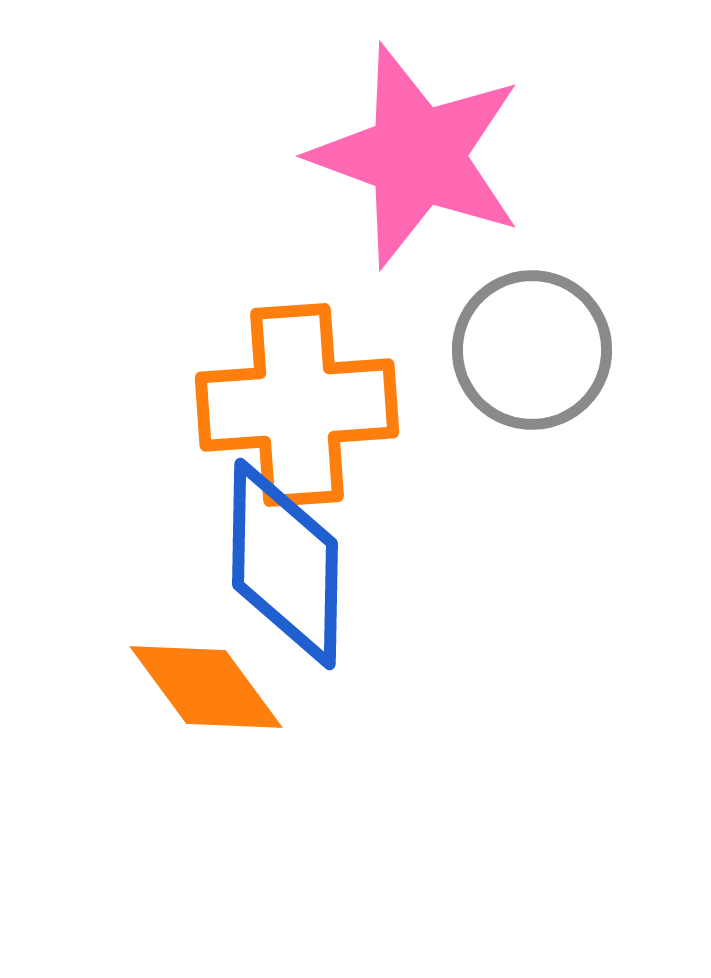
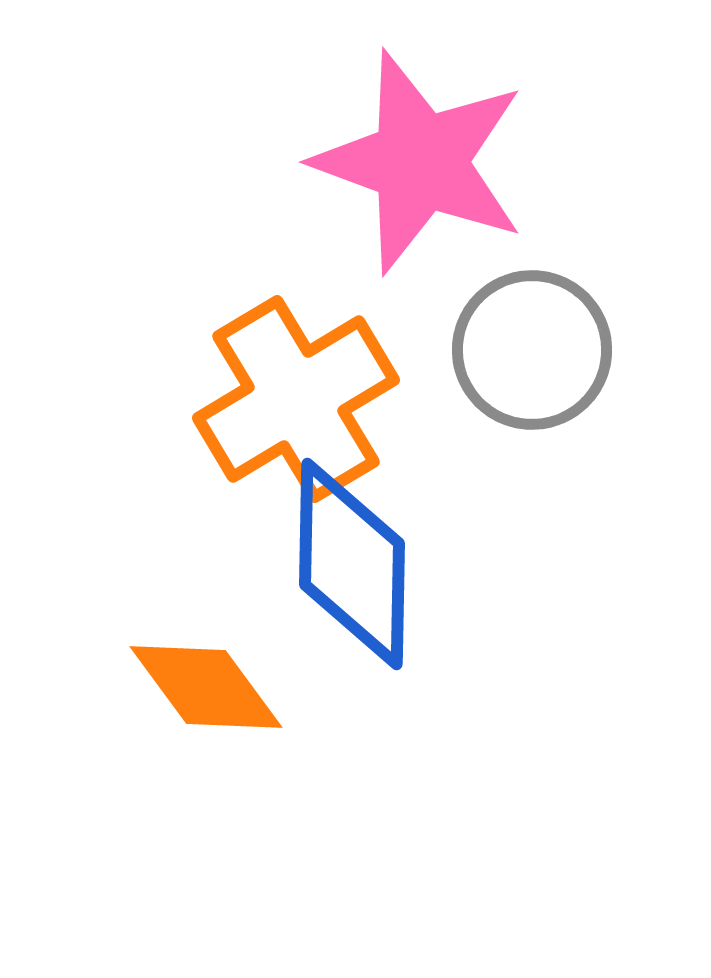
pink star: moved 3 px right, 6 px down
orange cross: moved 1 px left, 6 px up; rotated 27 degrees counterclockwise
blue diamond: moved 67 px right
